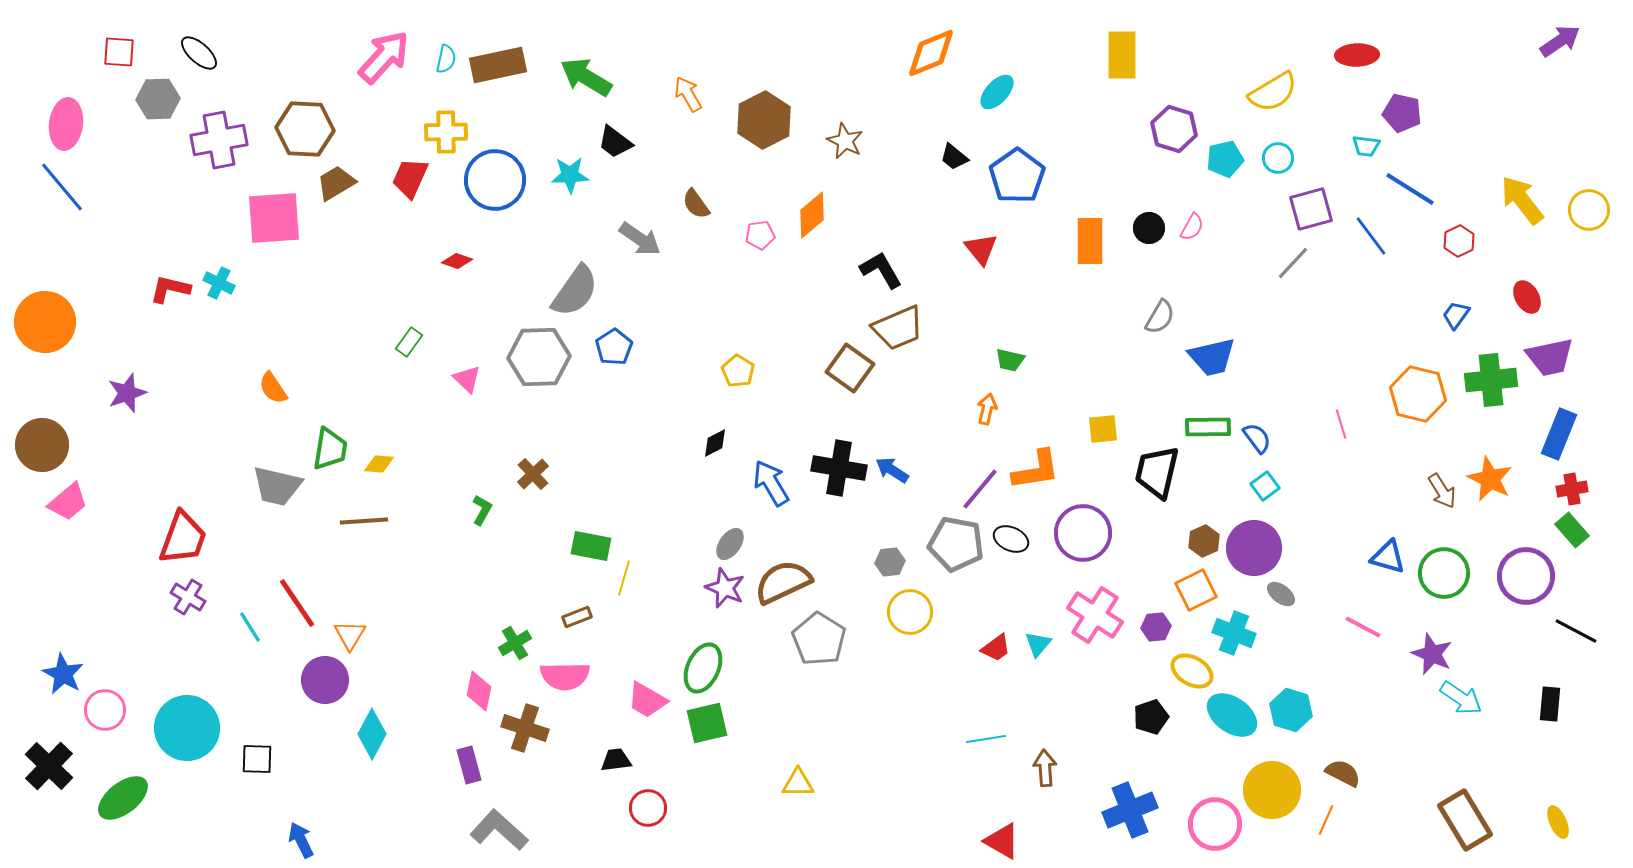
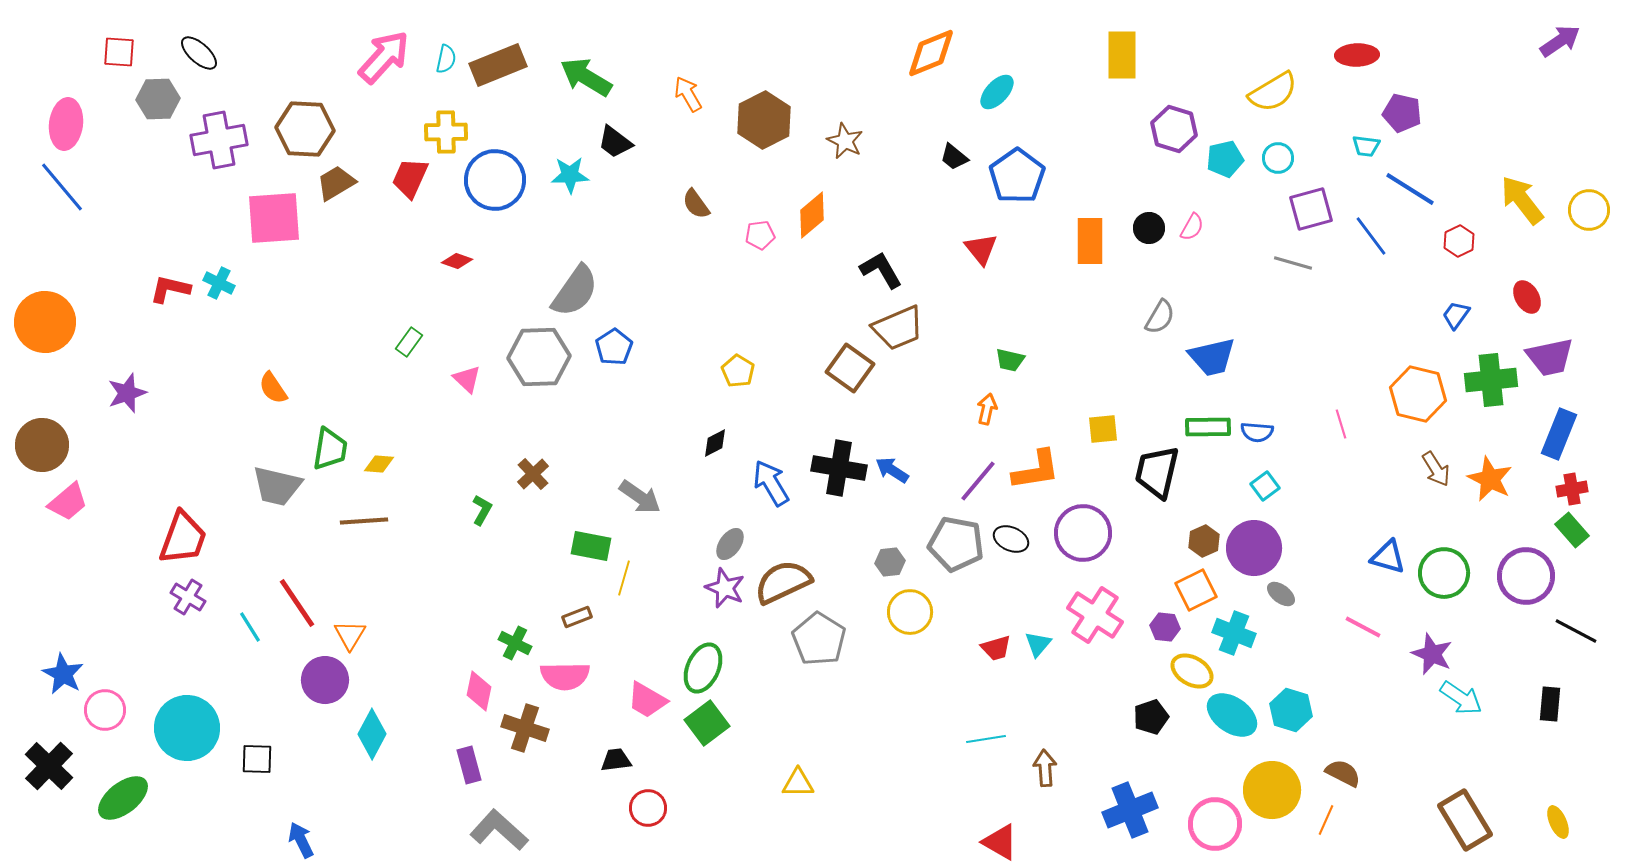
brown rectangle at (498, 65): rotated 10 degrees counterclockwise
gray arrow at (640, 239): moved 258 px down
gray line at (1293, 263): rotated 63 degrees clockwise
blue semicircle at (1257, 438): moved 6 px up; rotated 132 degrees clockwise
purple line at (980, 489): moved 2 px left, 8 px up
brown arrow at (1442, 491): moved 6 px left, 22 px up
purple hexagon at (1156, 627): moved 9 px right; rotated 12 degrees clockwise
green cross at (515, 643): rotated 32 degrees counterclockwise
red trapezoid at (996, 648): rotated 20 degrees clockwise
green square at (707, 723): rotated 24 degrees counterclockwise
red triangle at (1002, 841): moved 2 px left, 1 px down
